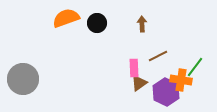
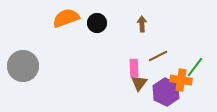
gray circle: moved 13 px up
brown triangle: rotated 18 degrees counterclockwise
